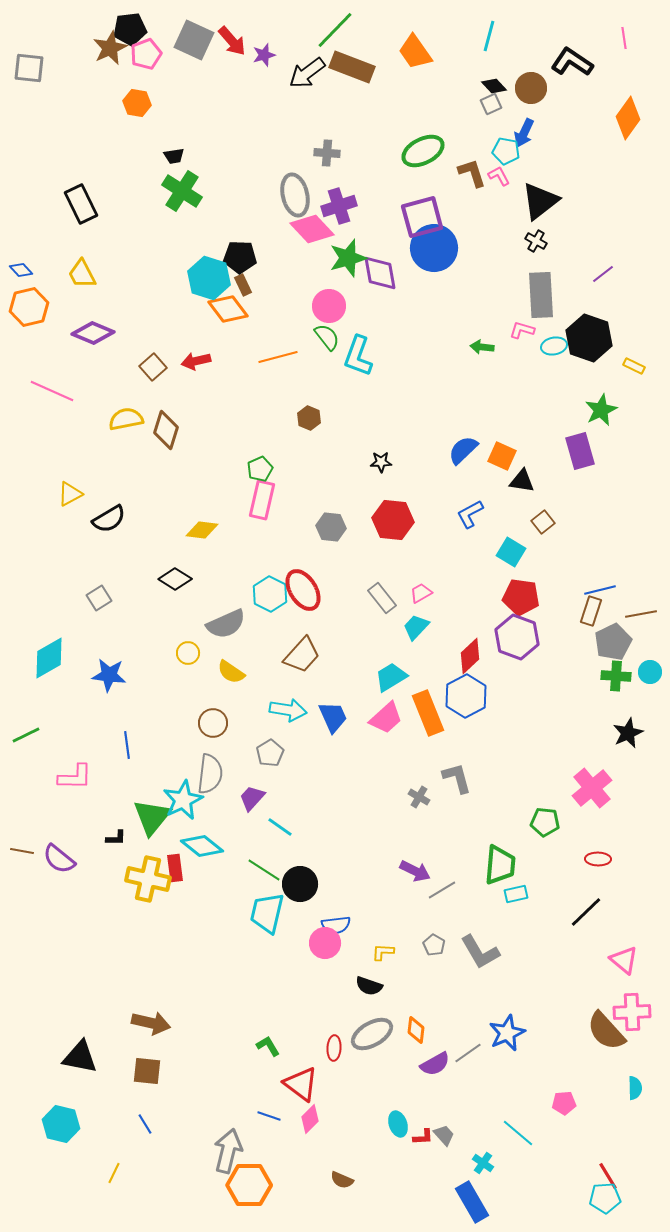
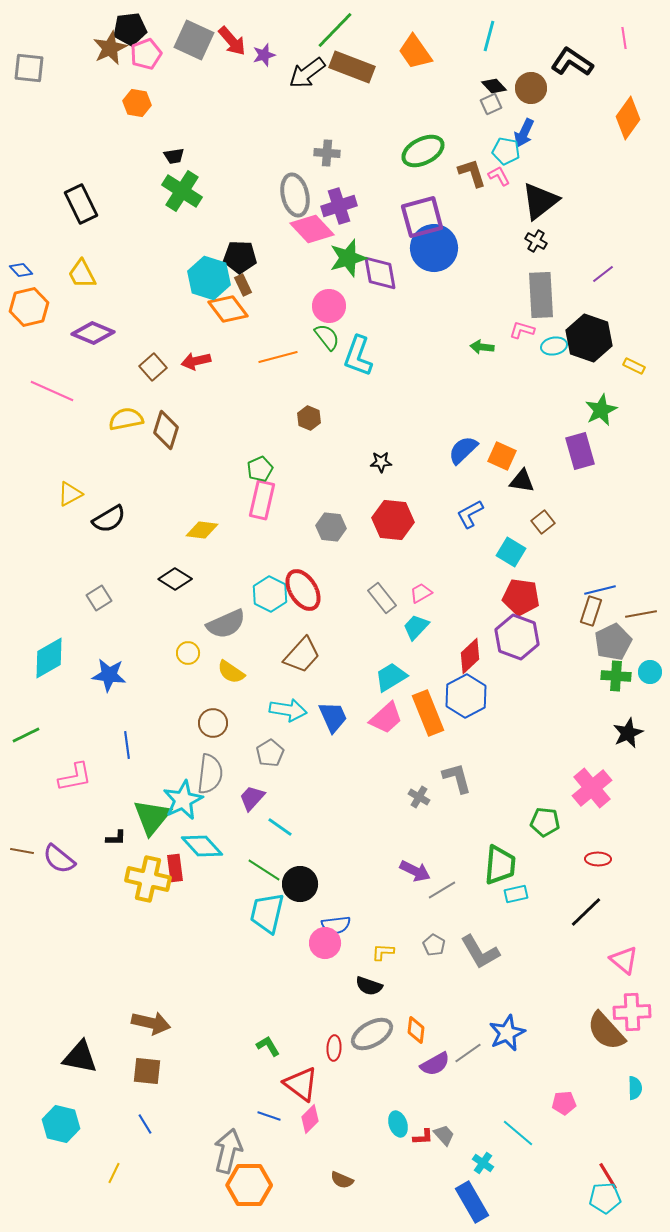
pink L-shape at (75, 777): rotated 12 degrees counterclockwise
cyan diamond at (202, 846): rotated 9 degrees clockwise
